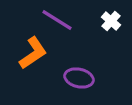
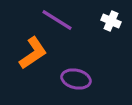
white cross: rotated 18 degrees counterclockwise
purple ellipse: moved 3 px left, 1 px down
